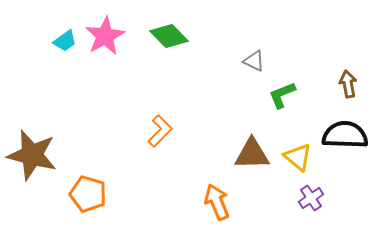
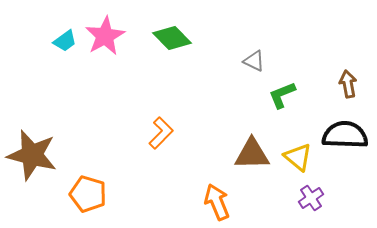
green diamond: moved 3 px right, 2 px down
orange L-shape: moved 1 px right, 2 px down
